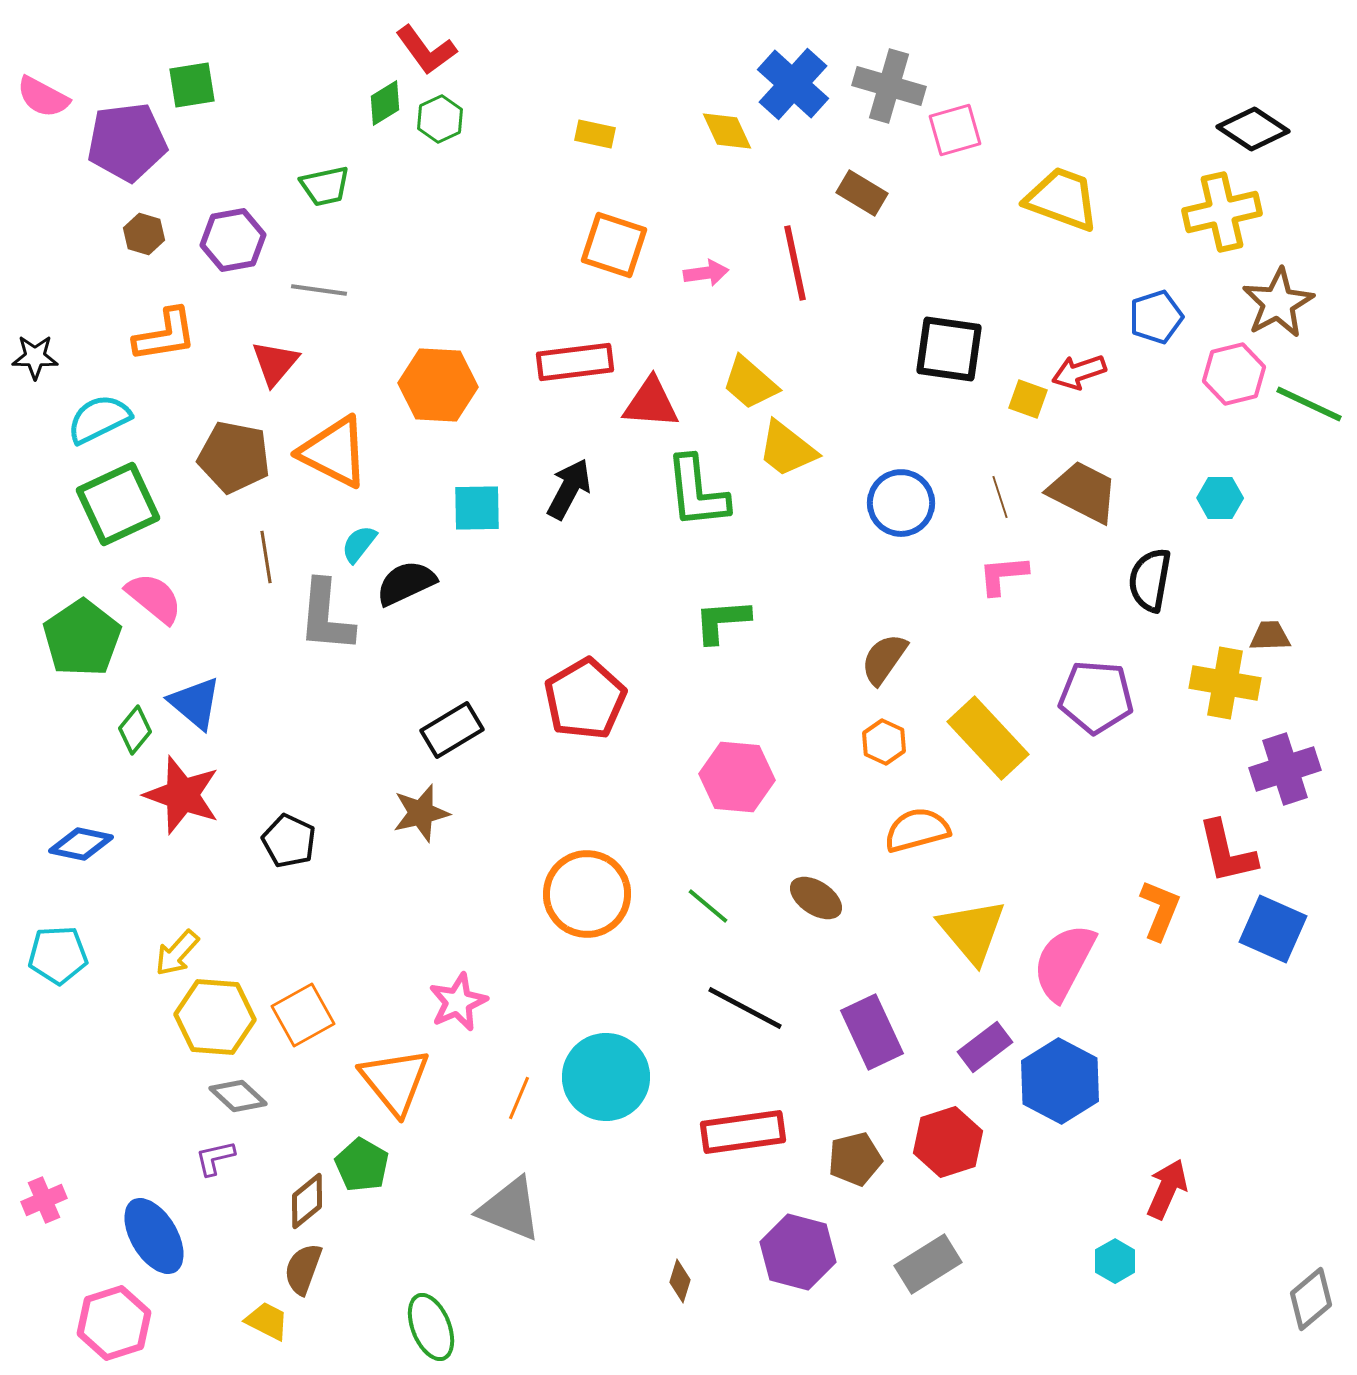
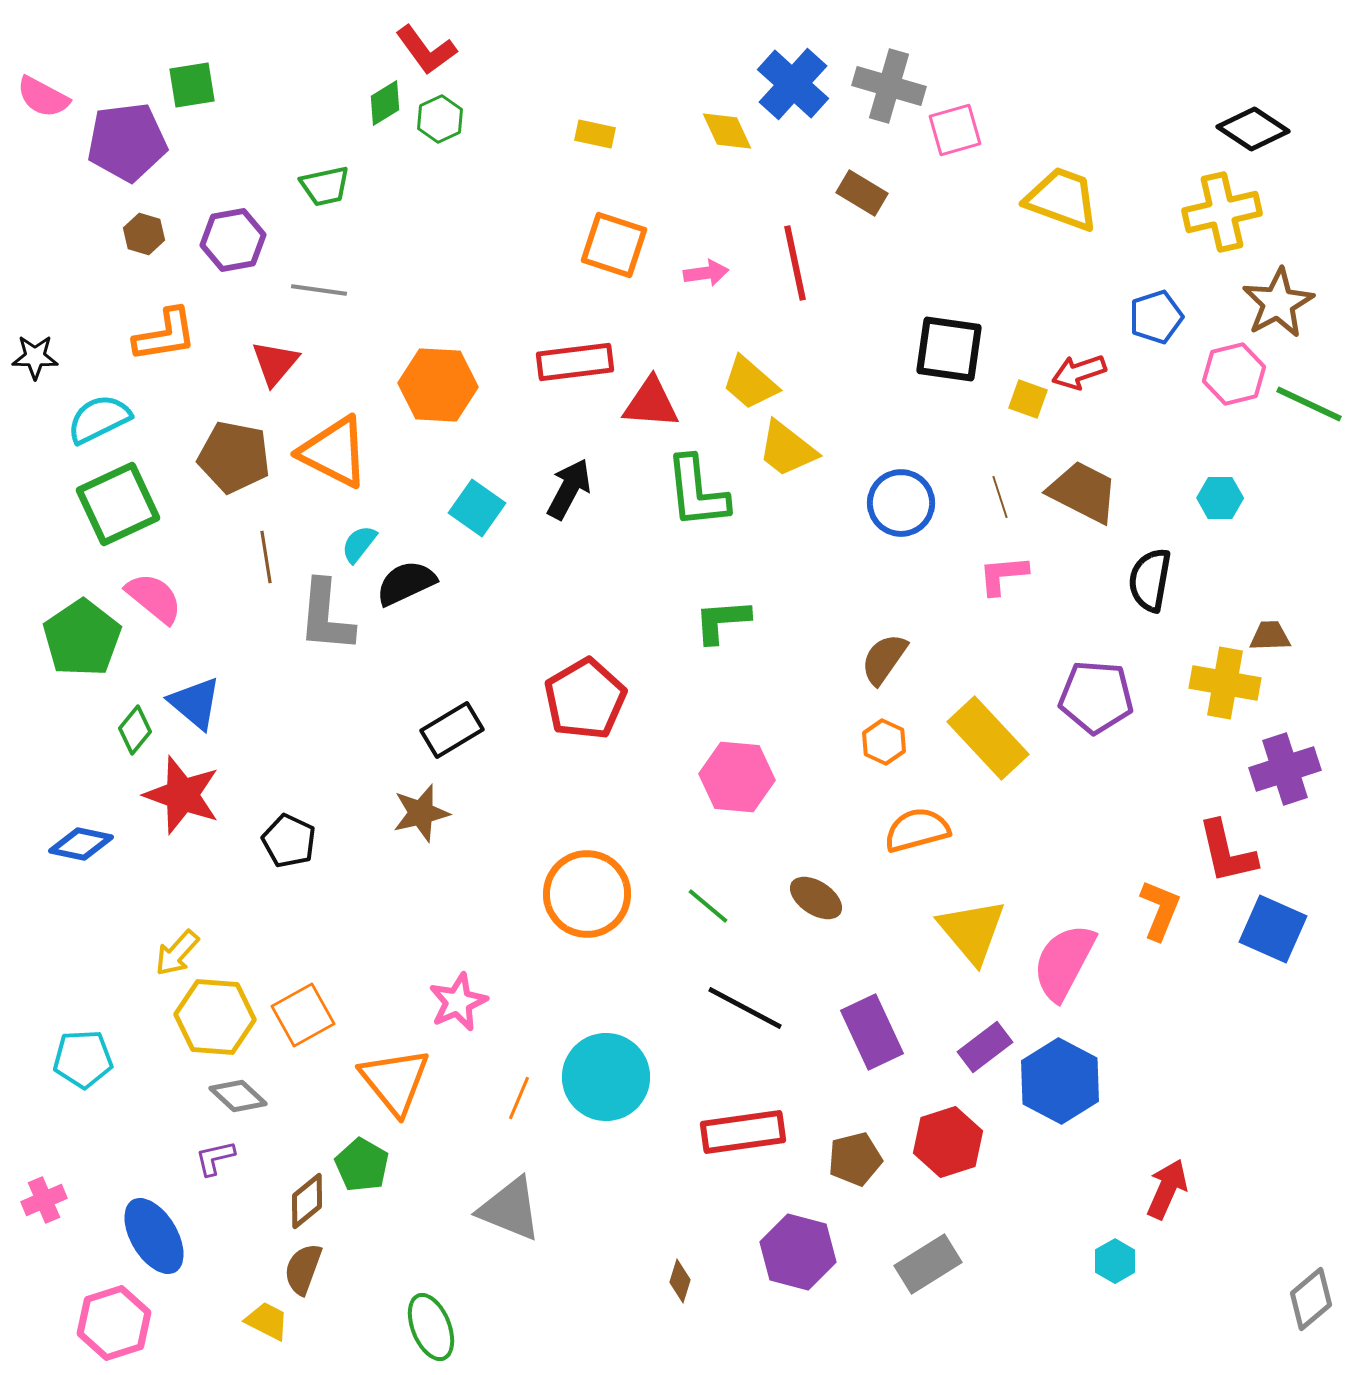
cyan square at (477, 508): rotated 36 degrees clockwise
cyan pentagon at (58, 955): moved 25 px right, 104 px down
